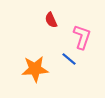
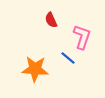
blue line: moved 1 px left, 1 px up
orange star: rotated 8 degrees clockwise
